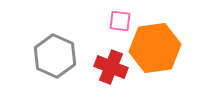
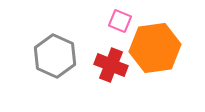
pink square: rotated 15 degrees clockwise
red cross: moved 2 px up
